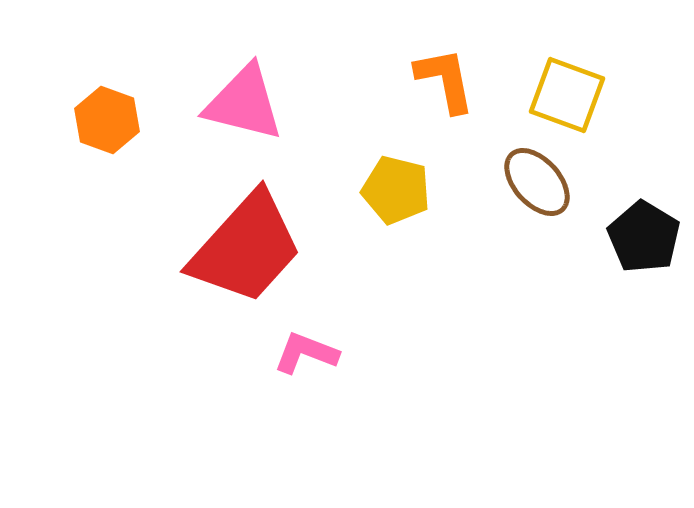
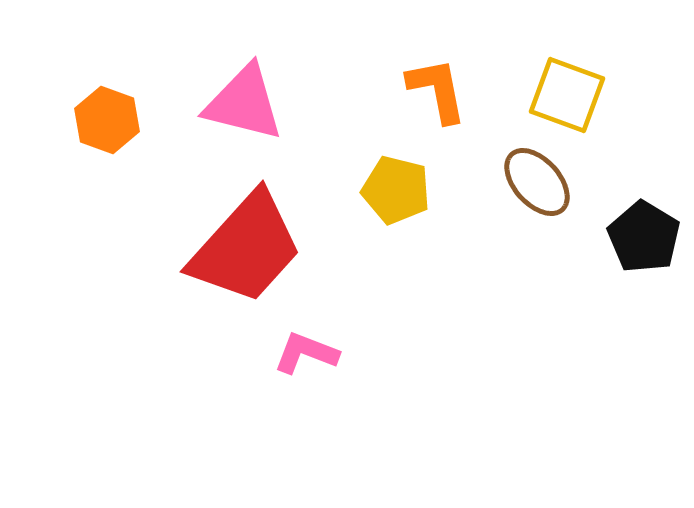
orange L-shape: moved 8 px left, 10 px down
